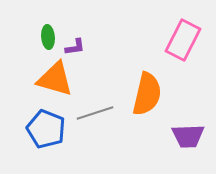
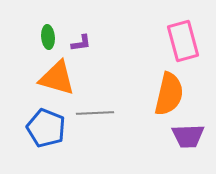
pink rectangle: moved 1 px down; rotated 42 degrees counterclockwise
purple L-shape: moved 6 px right, 4 px up
orange triangle: moved 2 px right, 1 px up
orange semicircle: moved 22 px right
gray line: rotated 15 degrees clockwise
blue pentagon: moved 1 px up
